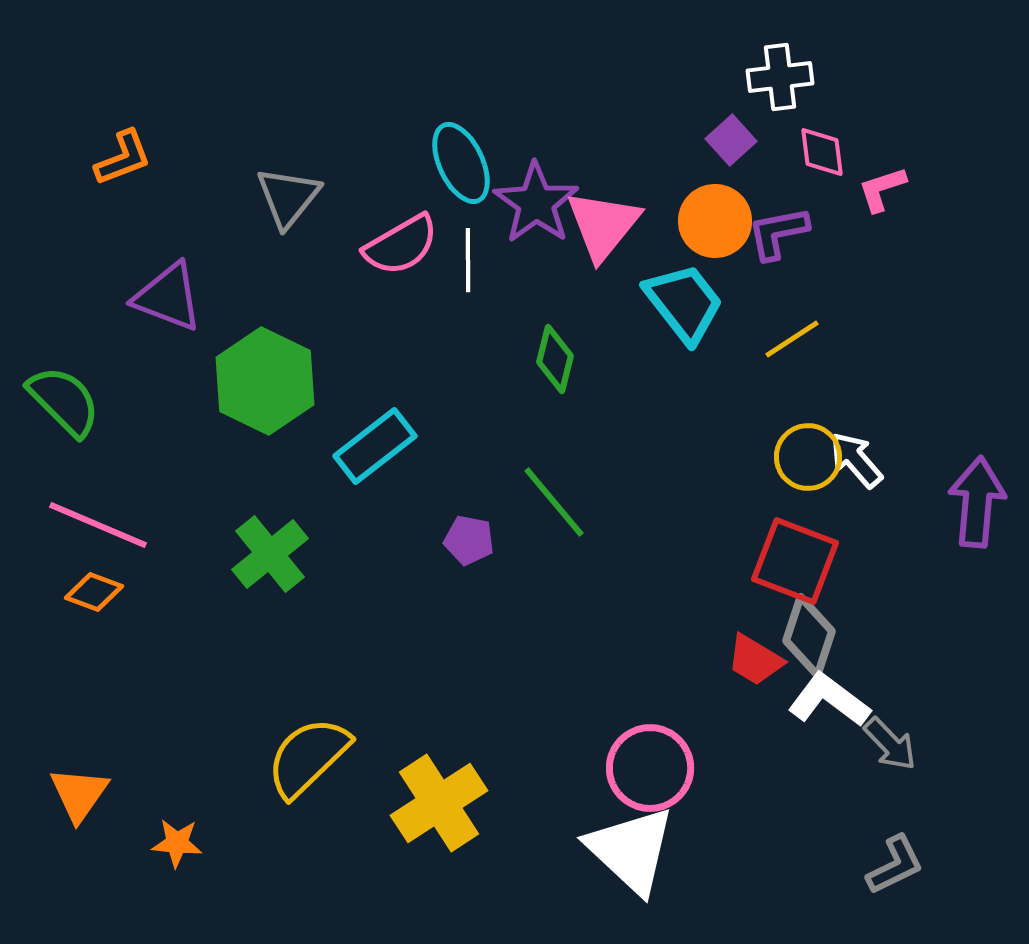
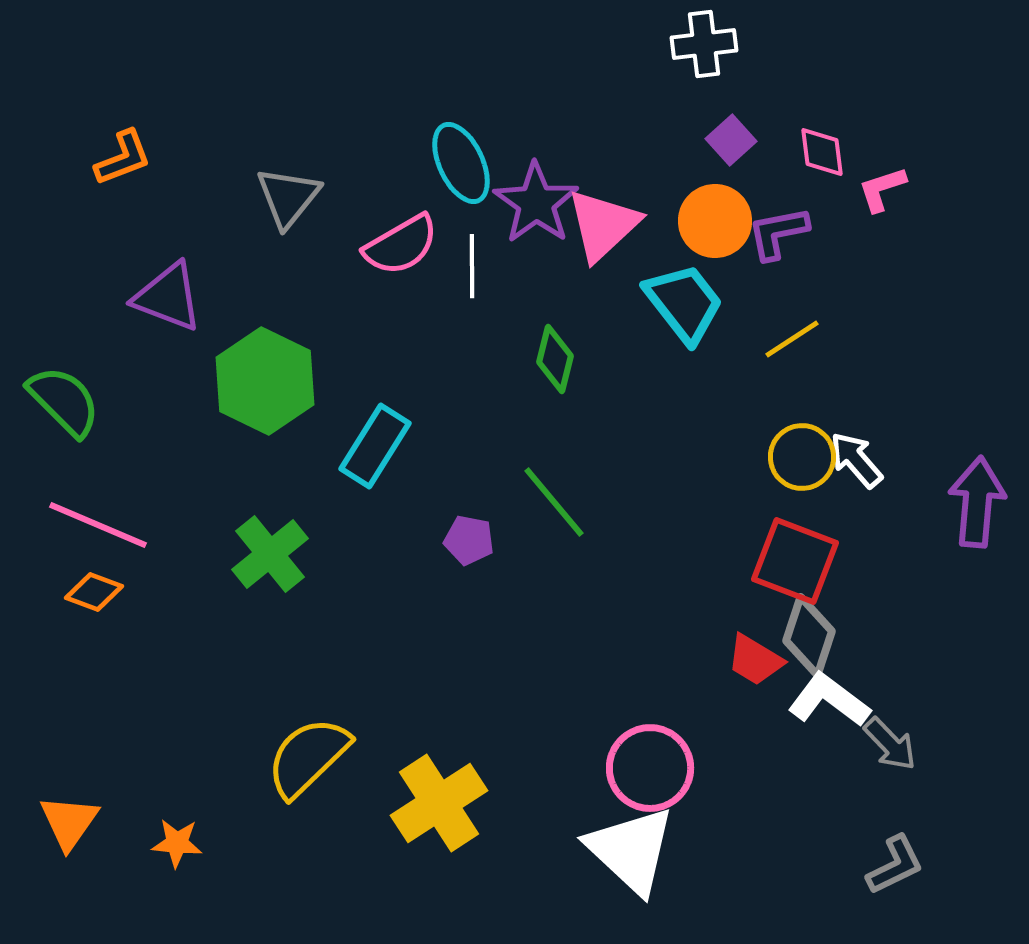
white cross: moved 76 px left, 33 px up
pink triangle: rotated 8 degrees clockwise
white line: moved 4 px right, 6 px down
cyan rectangle: rotated 20 degrees counterclockwise
yellow circle: moved 6 px left
orange triangle: moved 10 px left, 28 px down
